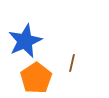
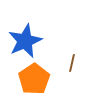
orange pentagon: moved 2 px left, 1 px down
